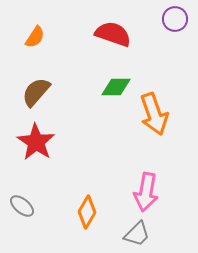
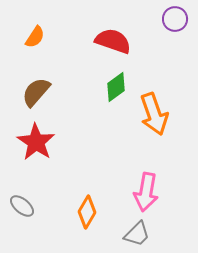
red semicircle: moved 7 px down
green diamond: rotated 36 degrees counterclockwise
